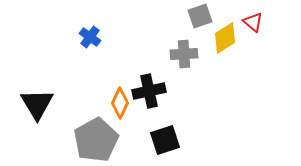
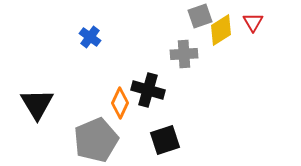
red triangle: rotated 20 degrees clockwise
yellow diamond: moved 4 px left, 8 px up
black cross: moved 1 px left, 1 px up; rotated 28 degrees clockwise
gray pentagon: rotated 6 degrees clockwise
